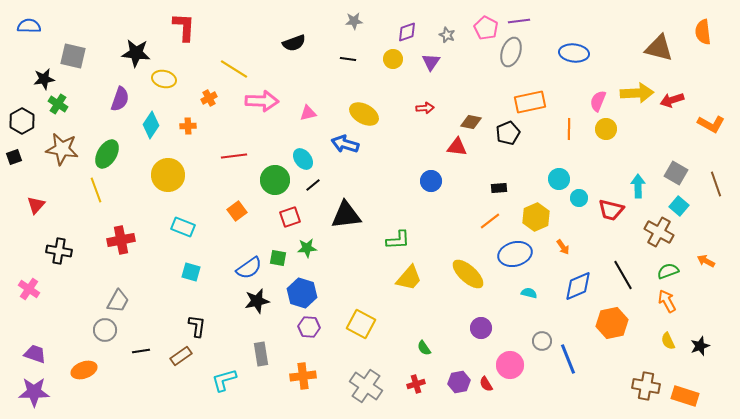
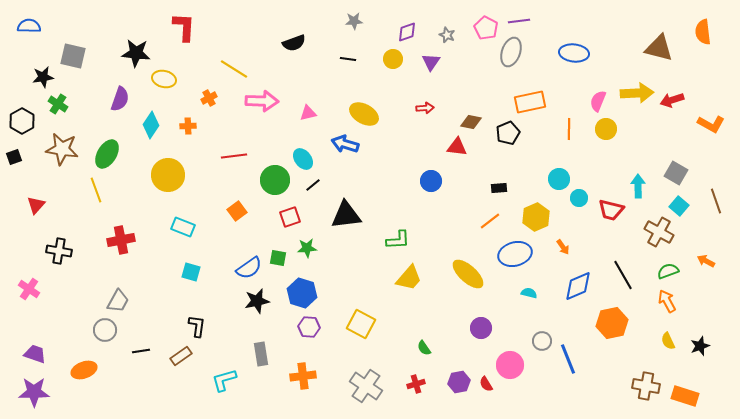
black star at (44, 79): moved 1 px left, 2 px up
brown line at (716, 184): moved 17 px down
